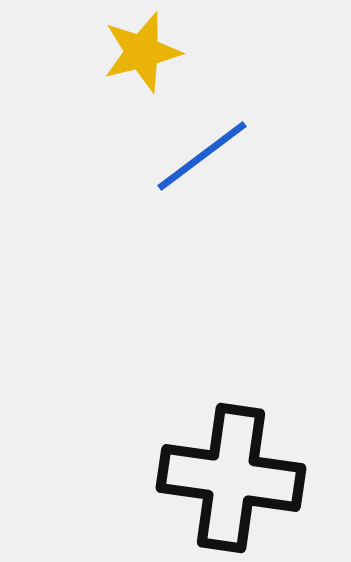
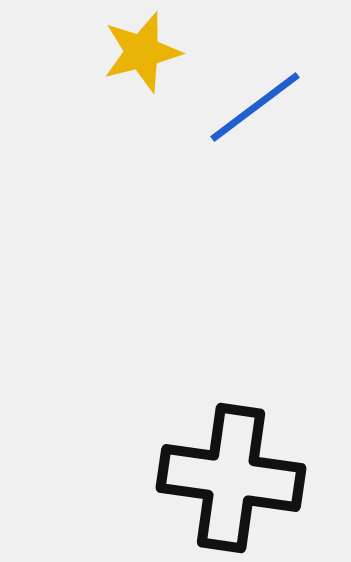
blue line: moved 53 px right, 49 px up
